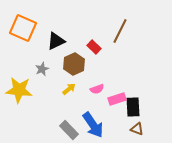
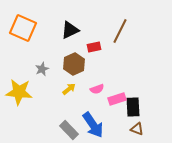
black triangle: moved 14 px right, 11 px up
red rectangle: rotated 56 degrees counterclockwise
yellow star: moved 2 px down
